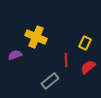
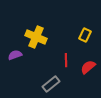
yellow rectangle: moved 8 px up
gray rectangle: moved 1 px right, 3 px down
